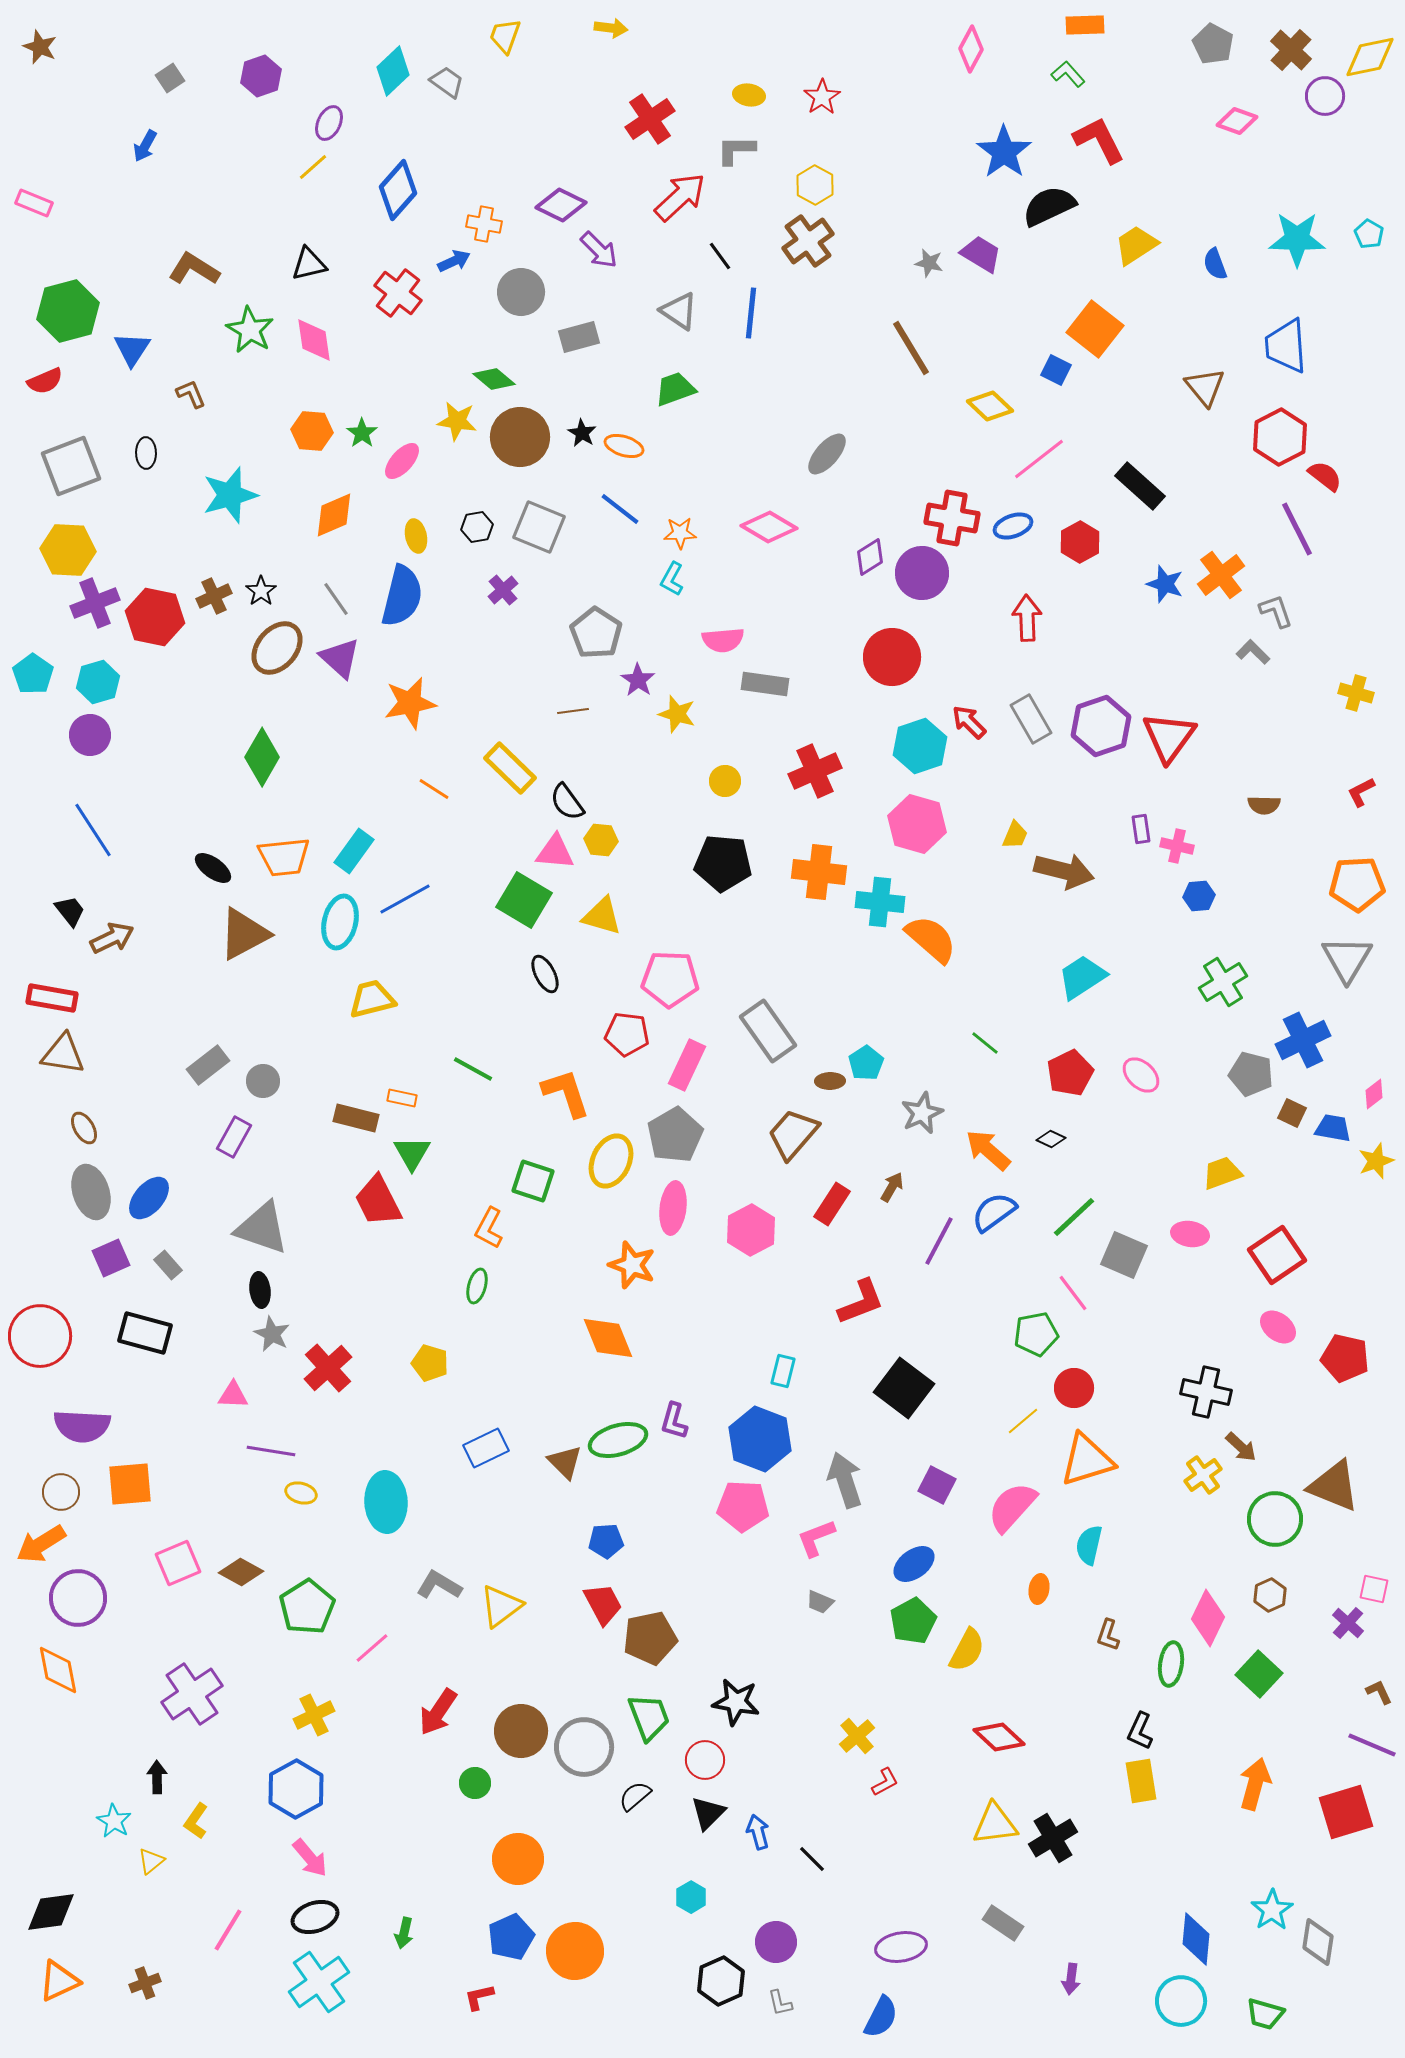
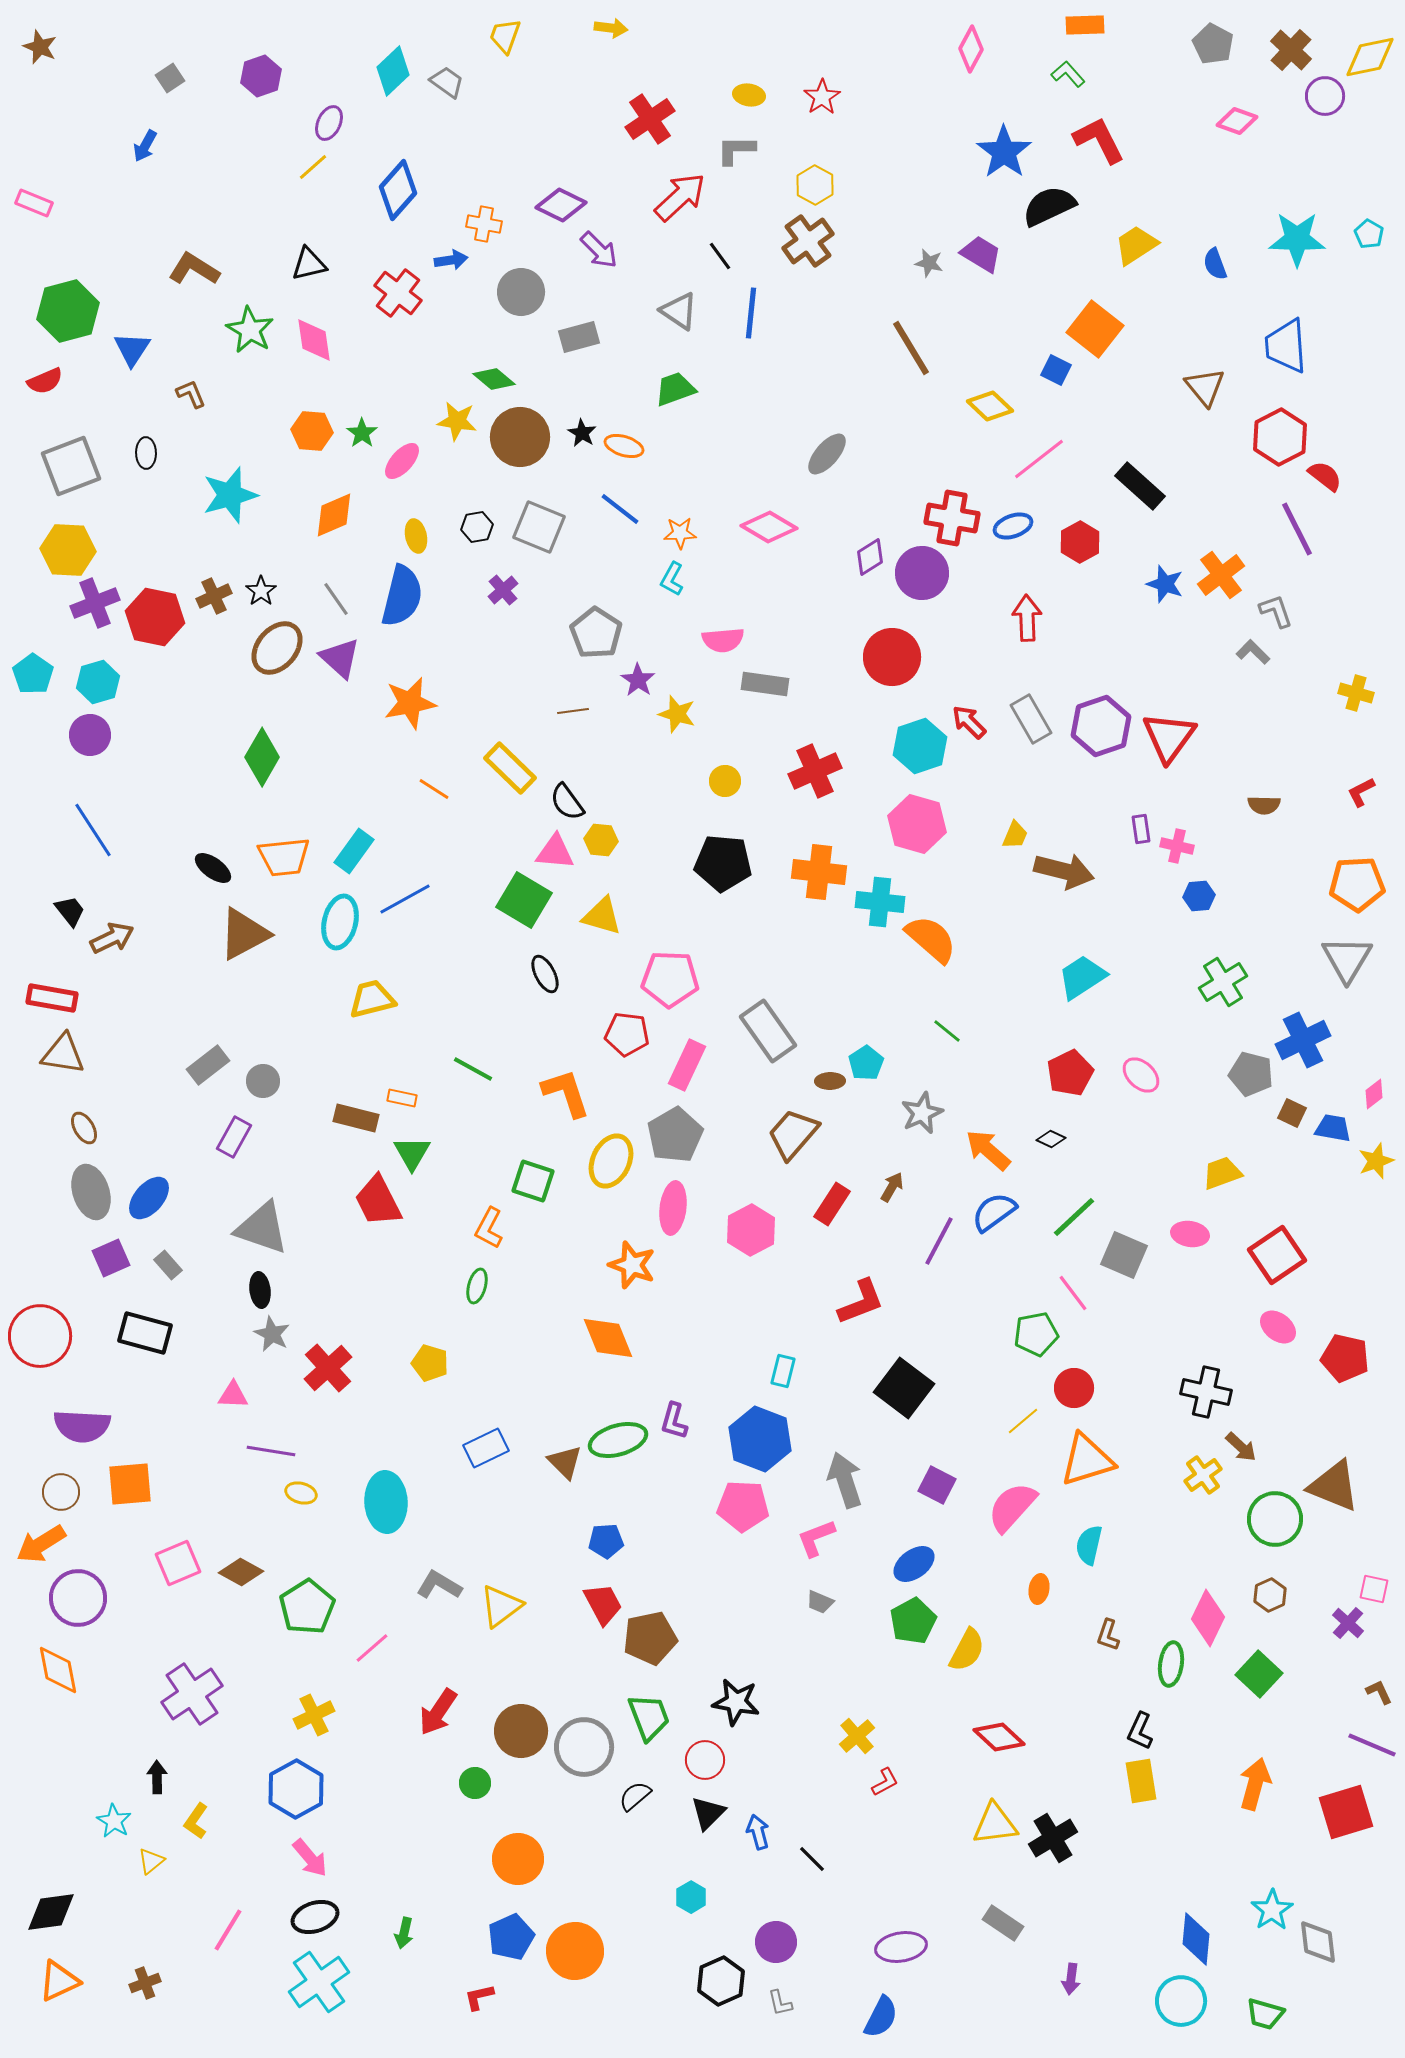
blue arrow at (454, 261): moved 3 px left, 1 px up; rotated 16 degrees clockwise
green line at (985, 1043): moved 38 px left, 12 px up
gray diamond at (1318, 1942): rotated 15 degrees counterclockwise
